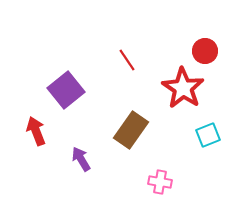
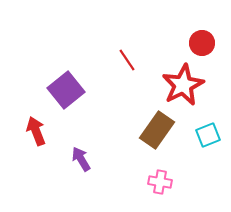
red circle: moved 3 px left, 8 px up
red star: moved 3 px up; rotated 12 degrees clockwise
brown rectangle: moved 26 px right
